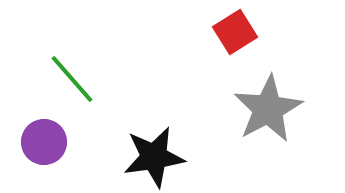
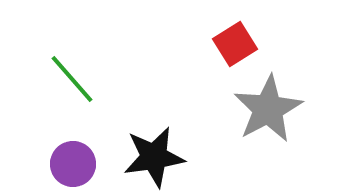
red square: moved 12 px down
purple circle: moved 29 px right, 22 px down
